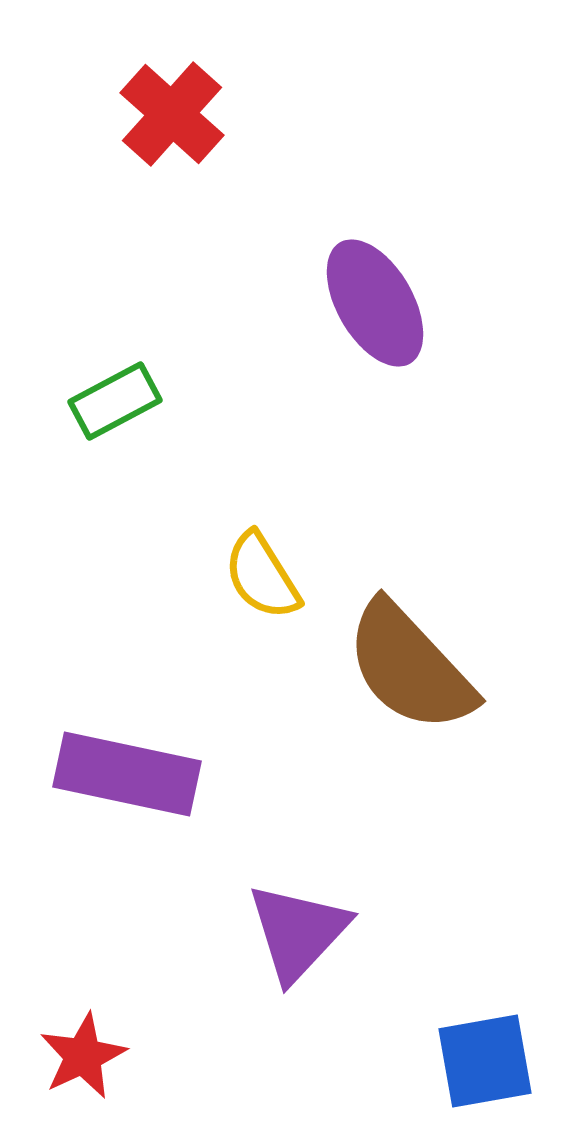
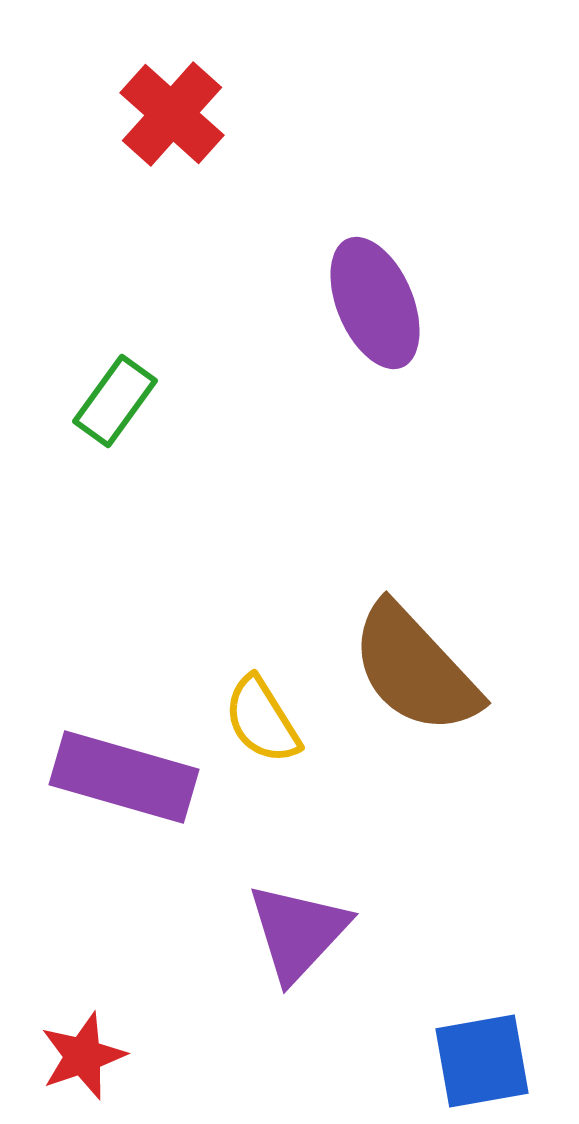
purple ellipse: rotated 7 degrees clockwise
green rectangle: rotated 26 degrees counterclockwise
yellow semicircle: moved 144 px down
brown semicircle: moved 5 px right, 2 px down
purple rectangle: moved 3 px left, 3 px down; rotated 4 degrees clockwise
red star: rotated 6 degrees clockwise
blue square: moved 3 px left
